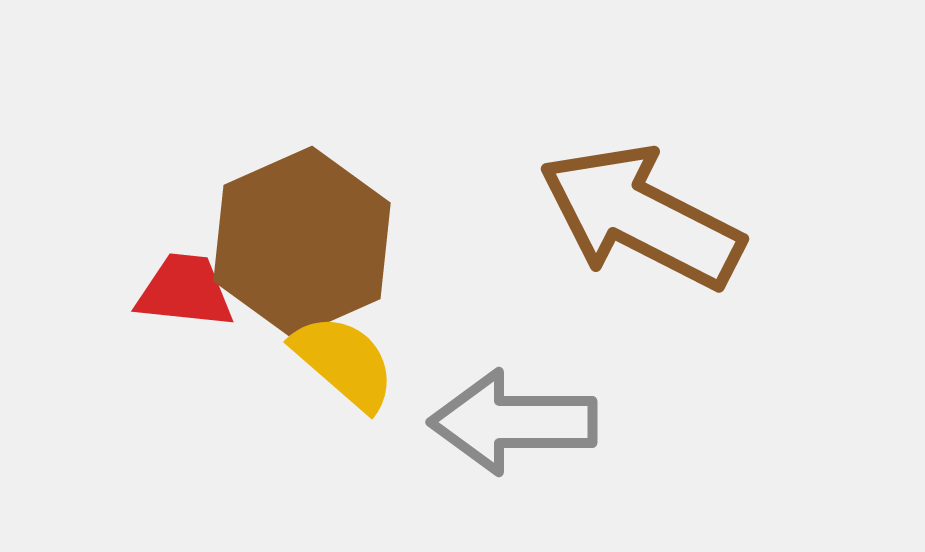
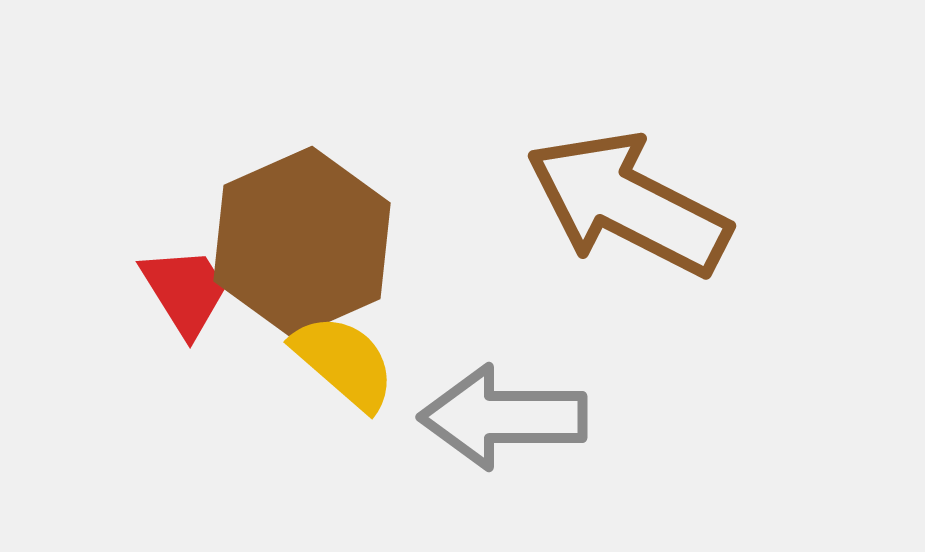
brown arrow: moved 13 px left, 13 px up
red trapezoid: rotated 52 degrees clockwise
gray arrow: moved 10 px left, 5 px up
